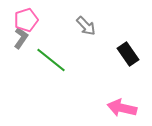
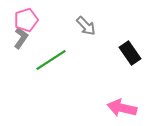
black rectangle: moved 2 px right, 1 px up
green line: rotated 72 degrees counterclockwise
